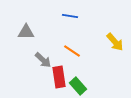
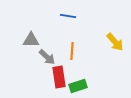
blue line: moved 2 px left
gray triangle: moved 5 px right, 8 px down
orange line: rotated 60 degrees clockwise
gray arrow: moved 4 px right, 3 px up
green rectangle: rotated 66 degrees counterclockwise
